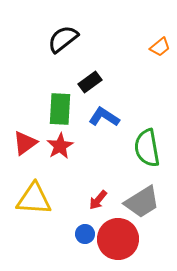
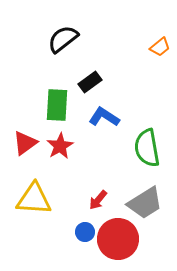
green rectangle: moved 3 px left, 4 px up
gray trapezoid: moved 3 px right, 1 px down
blue circle: moved 2 px up
